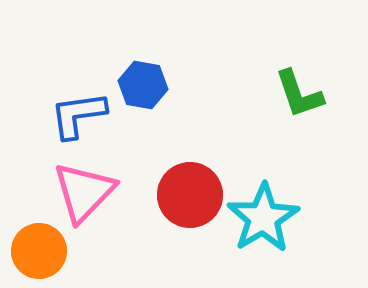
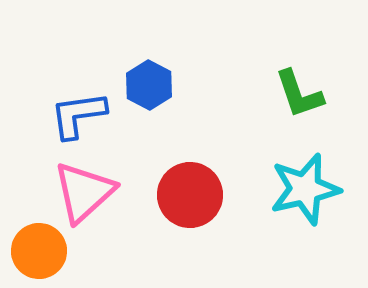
blue hexagon: moved 6 px right; rotated 18 degrees clockwise
pink triangle: rotated 4 degrees clockwise
cyan star: moved 42 px right, 29 px up; rotated 18 degrees clockwise
